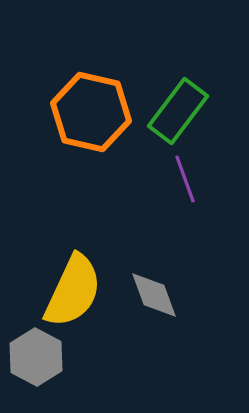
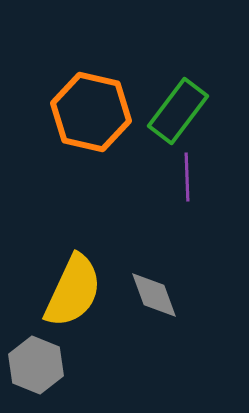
purple line: moved 2 px right, 2 px up; rotated 18 degrees clockwise
gray hexagon: moved 8 px down; rotated 6 degrees counterclockwise
